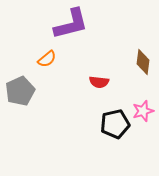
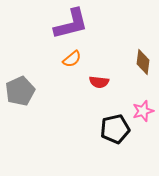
orange semicircle: moved 25 px right
black pentagon: moved 5 px down
